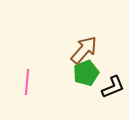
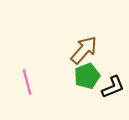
green pentagon: moved 1 px right, 3 px down
pink line: rotated 20 degrees counterclockwise
